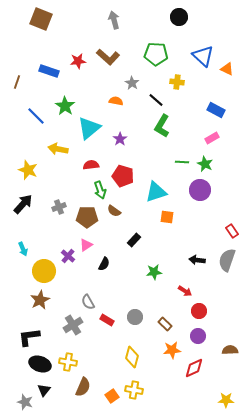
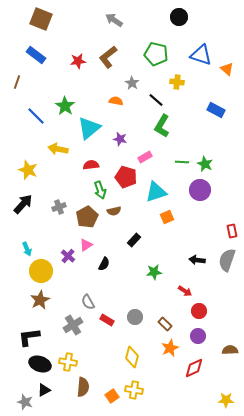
gray arrow at (114, 20): rotated 42 degrees counterclockwise
green pentagon at (156, 54): rotated 10 degrees clockwise
blue triangle at (203, 56): moved 2 px left, 1 px up; rotated 25 degrees counterclockwise
brown L-shape at (108, 57): rotated 100 degrees clockwise
orange triangle at (227, 69): rotated 16 degrees clockwise
blue rectangle at (49, 71): moved 13 px left, 16 px up; rotated 18 degrees clockwise
pink rectangle at (212, 138): moved 67 px left, 19 px down
purple star at (120, 139): rotated 24 degrees counterclockwise
red pentagon at (123, 176): moved 3 px right, 1 px down
brown semicircle at (114, 211): rotated 48 degrees counterclockwise
brown pentagon at (87, 217): rotated 30 degrees counterclockwise
orange square at (167, 217): rotated 32 degrees counterclockwise
red rectangle at (232, 231): rotated 24 degrees clockwise
cyan arrow at (23, 249): moved 4 px right
yellow circle at (44, 271): moved 3 px left
orange star at (172, 350): moved 2 px left, 2 px up; rotated 18 degrees counterclockwise
brown semicircle at (83, 387): rotated 18 degrees counterclockwise
black triangle at (44, 390): rotated 24 degrees clockwise
